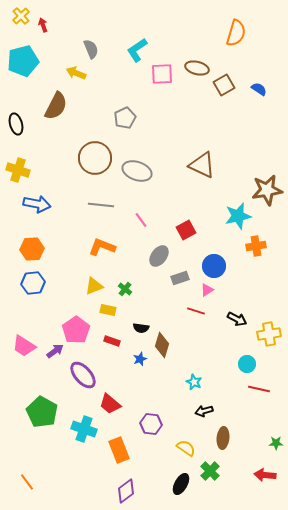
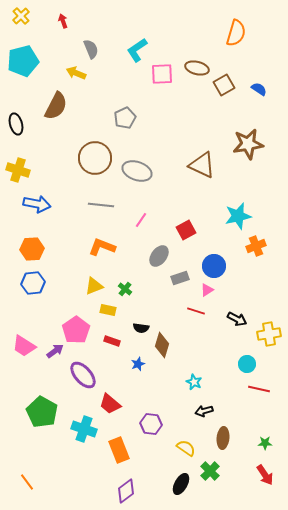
red arrow at (43, 25): moved 20 px right, 4 px up
brown star at (267, 190): moved 19 px left, 46 px up
pink line at (141, 220): rotated 70 degrees clockwise
orange cross at (256, 246): rotated 12 degrees counterclockwise
blue star at (140, 359): moved 2 px left, 5 px down
green star at (276, 443): moved 11 px left
red arrow at (265, 475): rotated 130 degrees counterclockwise
